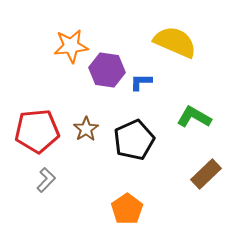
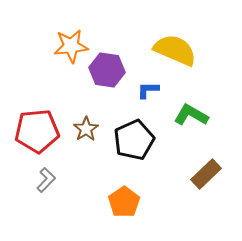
yellow semicircle: moved 8 px down
blue L-shape: moved 7 px right, 8 px down
green L-shape: moved 3 px left, 2 px up
orange pentagon: moved 3 px left, 7 px up
